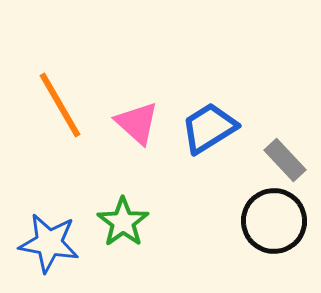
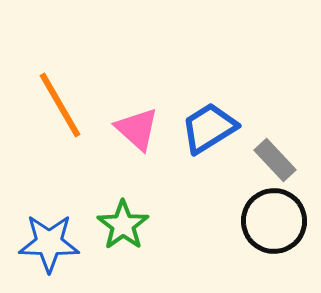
pink triangle: moved 6 px down
gray rectangle: moved 10 px left
green star: moved 3 px down
blue star: rotated 8 degrees counterclockwise
